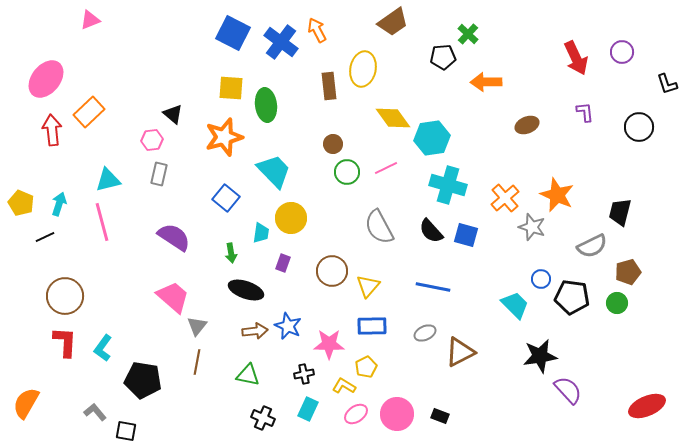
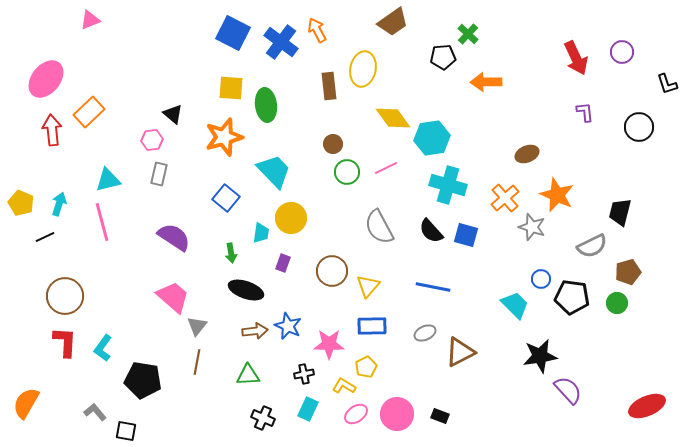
brown ellipse at (527, 125): moved 29 px down
green triangle at (248, 375): rotated 15 degrees counterclockwise
